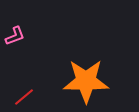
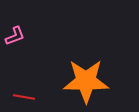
red line: rotated 50 degrees clockwise
